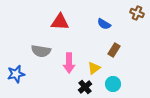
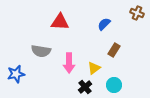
blue semicircle: rotated 104 degrees clockwise
cyan circle: moved 1 px right, 1 px down
